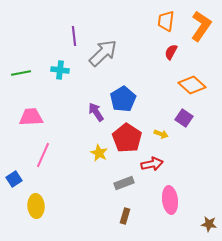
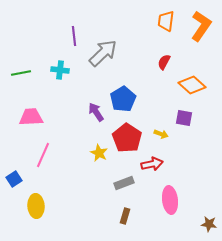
red semicircle: moved 7 px left, 10 px down
purple square: rotated 24 degrees counterclockwise
